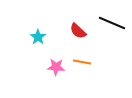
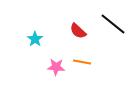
black line: moved 1 px right, 1 px down; rotated 16 degrees clockwise
cyan star: moved 3 px left, 2 px down
